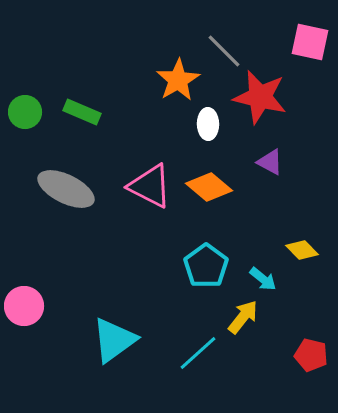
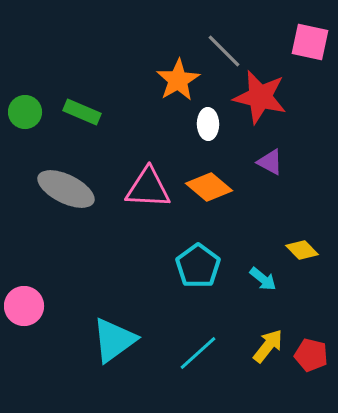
pink triangle: moved 2 px left, 2 px down; rotated 24 degrees counterclockwise
cyan pentagon: moved 8 px left
yellow arrow: moved 25 px right, 29 px down
